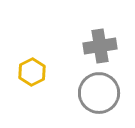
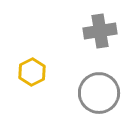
gray cross: moved 15 px up
